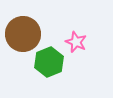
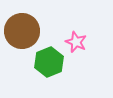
brown circle: moved 1 px left, 3 px up
